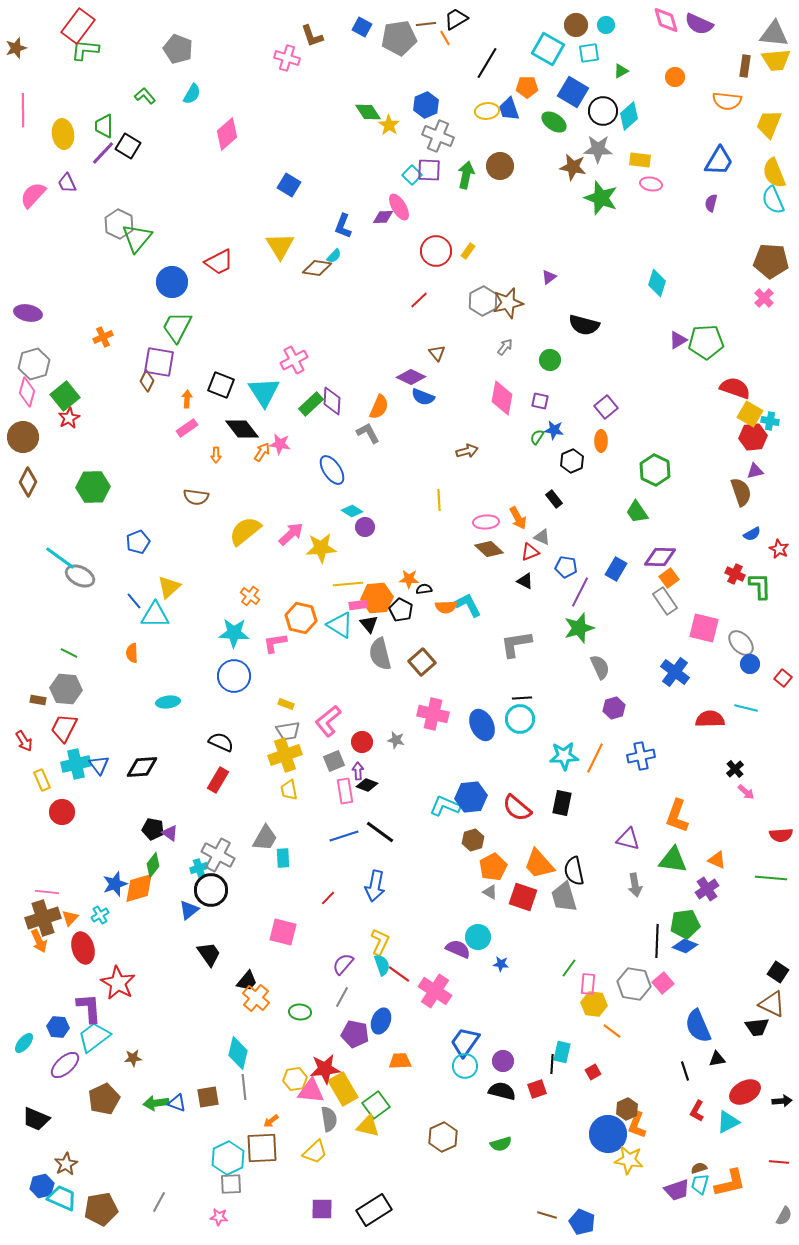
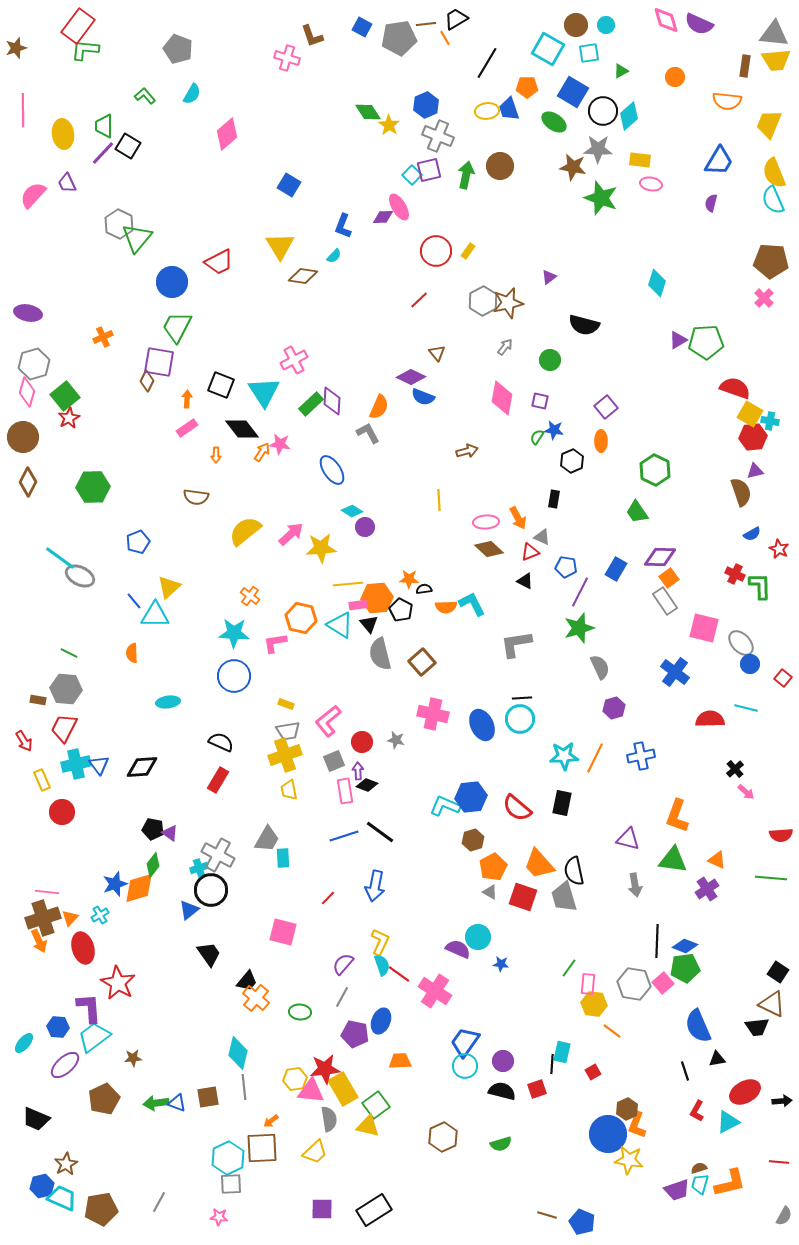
purple square at (429, 170): rotated 15 degrees counterclockwise
brown diamond at (317, 268): moved 14 px left, 8 px down
black rectangle at (554, 499): rotated 48 degrees clockwise
cyan L-shape at (468, 605): moved 4 px right, 1 px up
gray trapezoid at (265, 838): moved 2 px right, 1 px down
green pentagon at (685, 924): moved 44 px down
